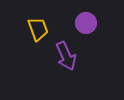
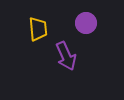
yellow trapezoid: rotated 15 degrees clockwise
